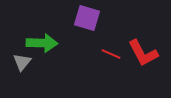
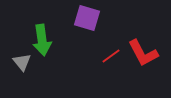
green arrow: moved 3 px up; rotated 80 degrees clockwise
red line: moved 2 px down; rotated 60 degrees counterclockwise
gray triangle: rotated 18 degrees counterclockwise
